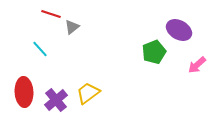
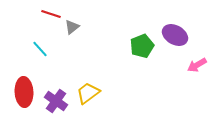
purple ellipse: moved 4 px left, 5 px down
green pentagon: moved 12 px left, 6 px up
pink arrow: rotated 12 degrees clockwise
purple cross: moved 1 px down; rotated 15 degrees counterclockwise
